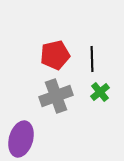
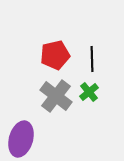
green cross: moved 11 px left
gray cross: rotated 32 degrees counterclockwise
